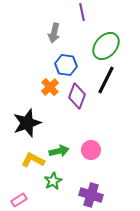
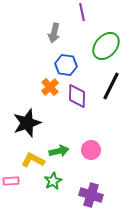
black line: moved 5 px right, 6 px down
purple diamond: rotated 20 degrees counterclockwise
pink rectangle: moved 8 px left, 19 px up; rotated 28 degrees clockwise
